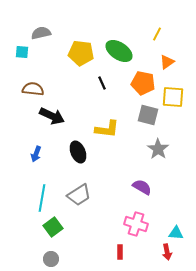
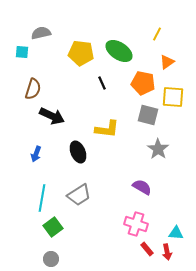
brown semicircle: rotated 100 degrees clockwise
red rectangle: moved 27 px right, 3 px up; rotated 40 degrees counterclockwise
